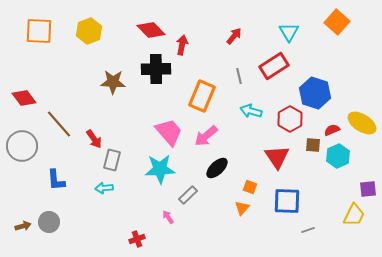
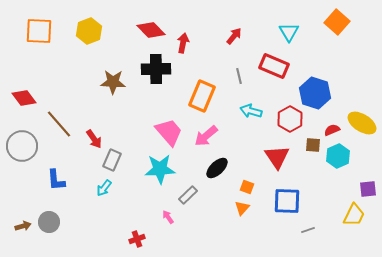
red arrow at (182, 45): moved 1 px right, 2 px up
red rectangle at (274, 66): rotated 56 degrees clockwise
gray rectangle at (112, 160): rotated 10 degrees clockwise
orange square at (250, 187): moved 3 px left
cyan arrow at (104, 188): rotated 48 degrees counterclockwise
